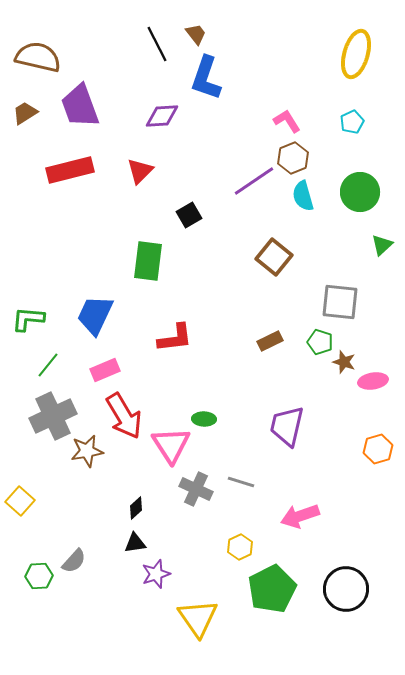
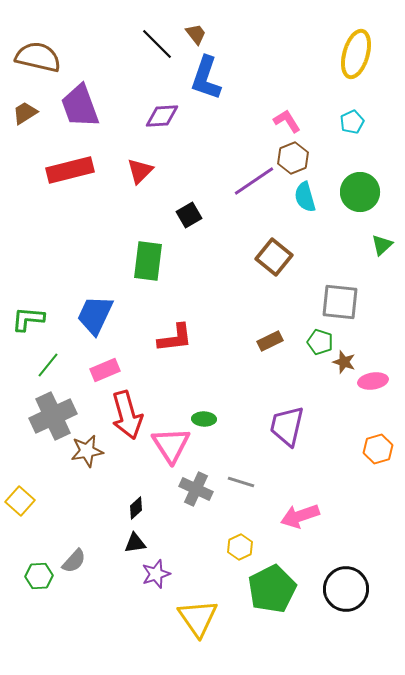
black line at (157, 44): rotated 18 degrees counterclockwise
cyan semicircle at (303, 196): moved 2 px right, 1 px down
red arrow at (124, 416): moved 3 px right, 1 px up; rotated 15 degrees clockwise
